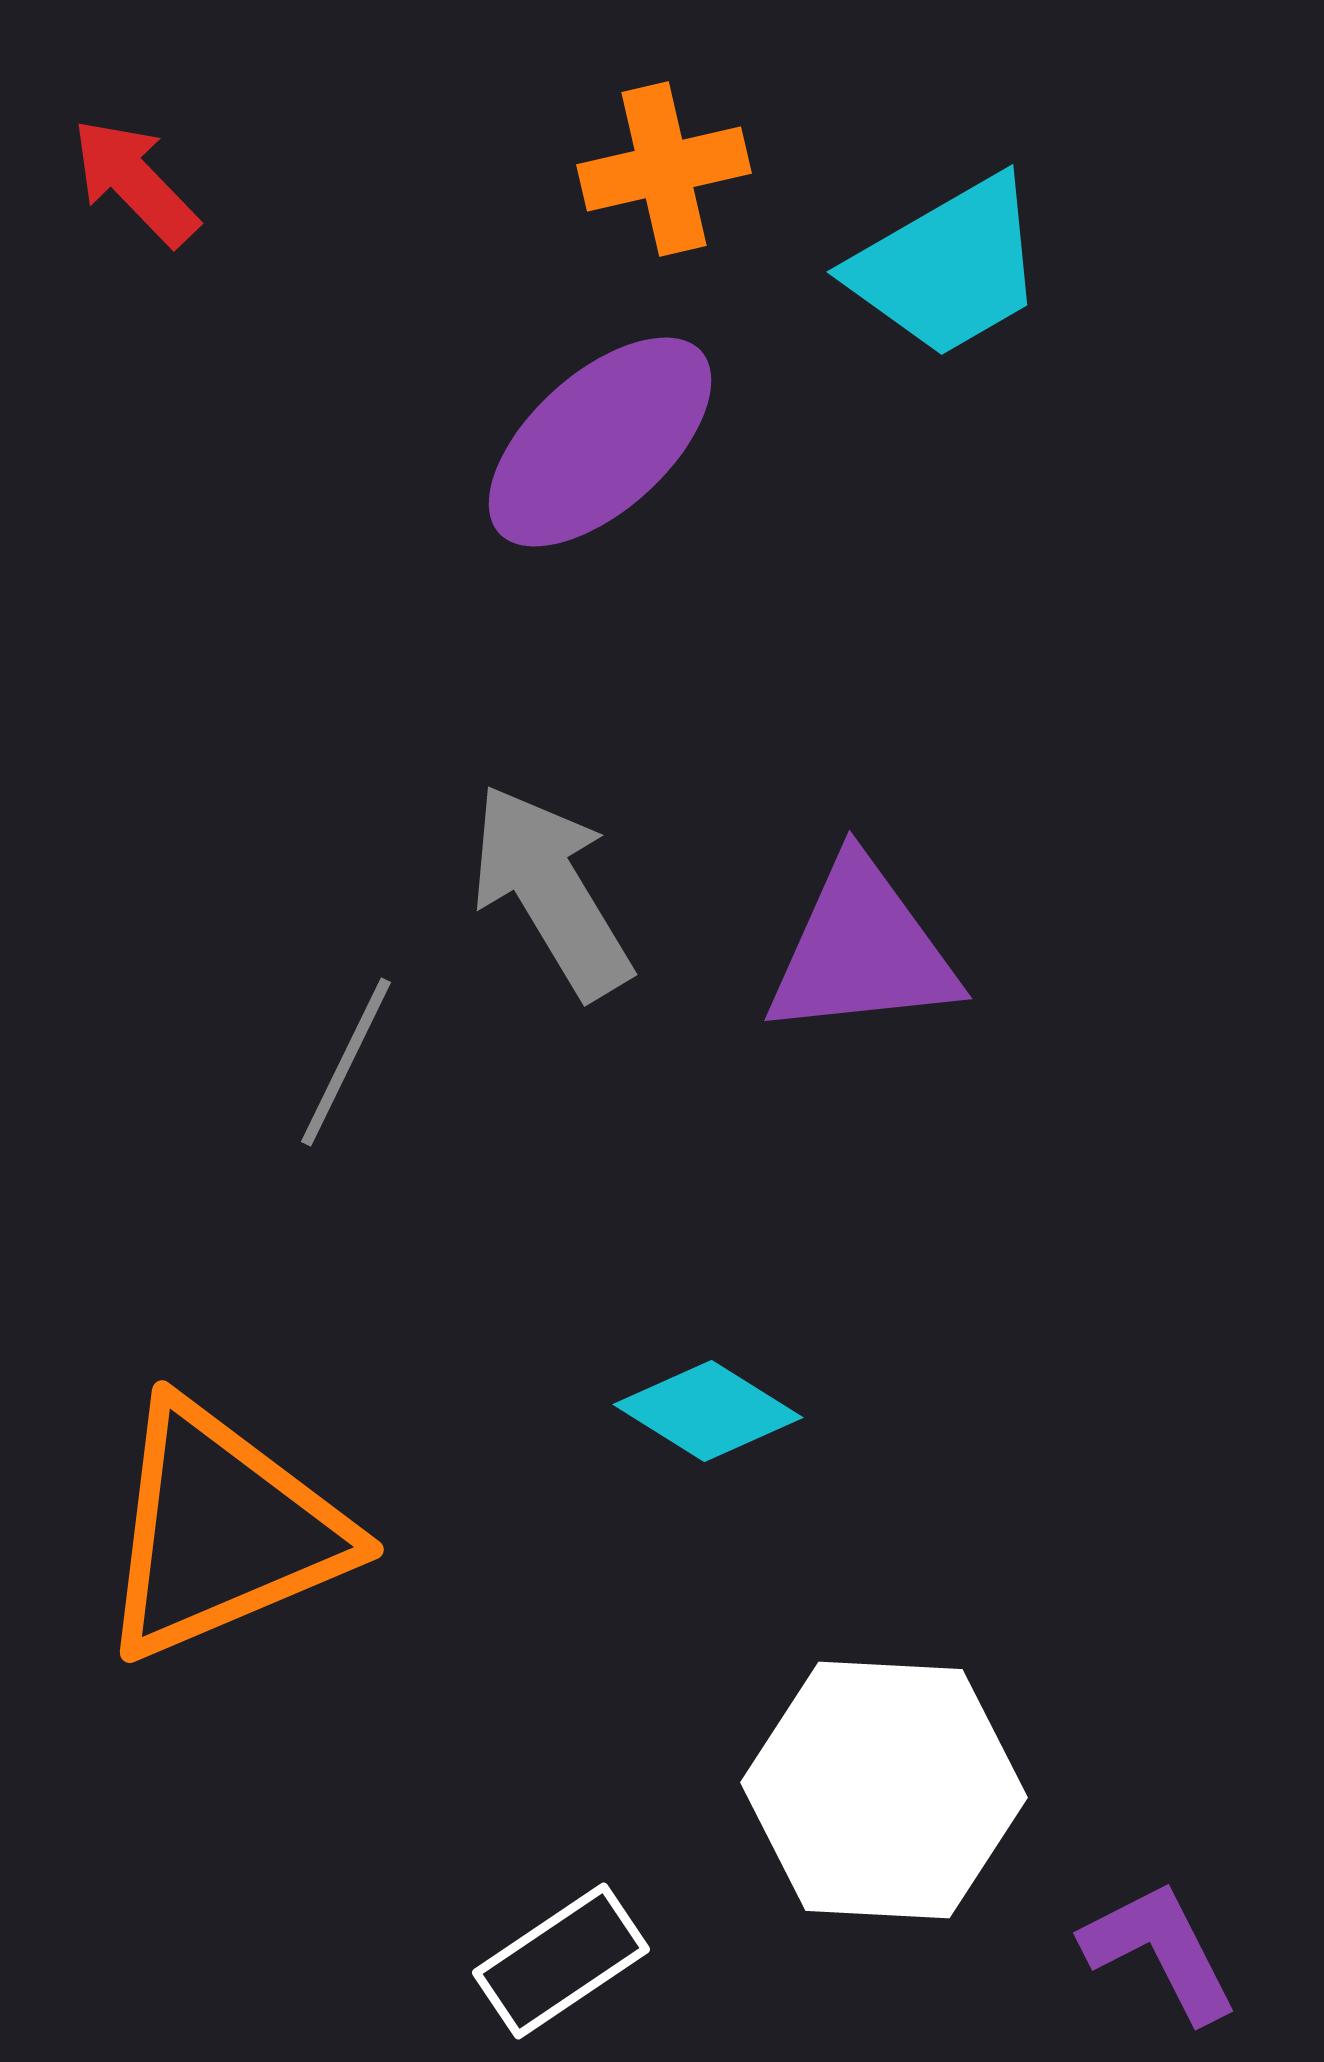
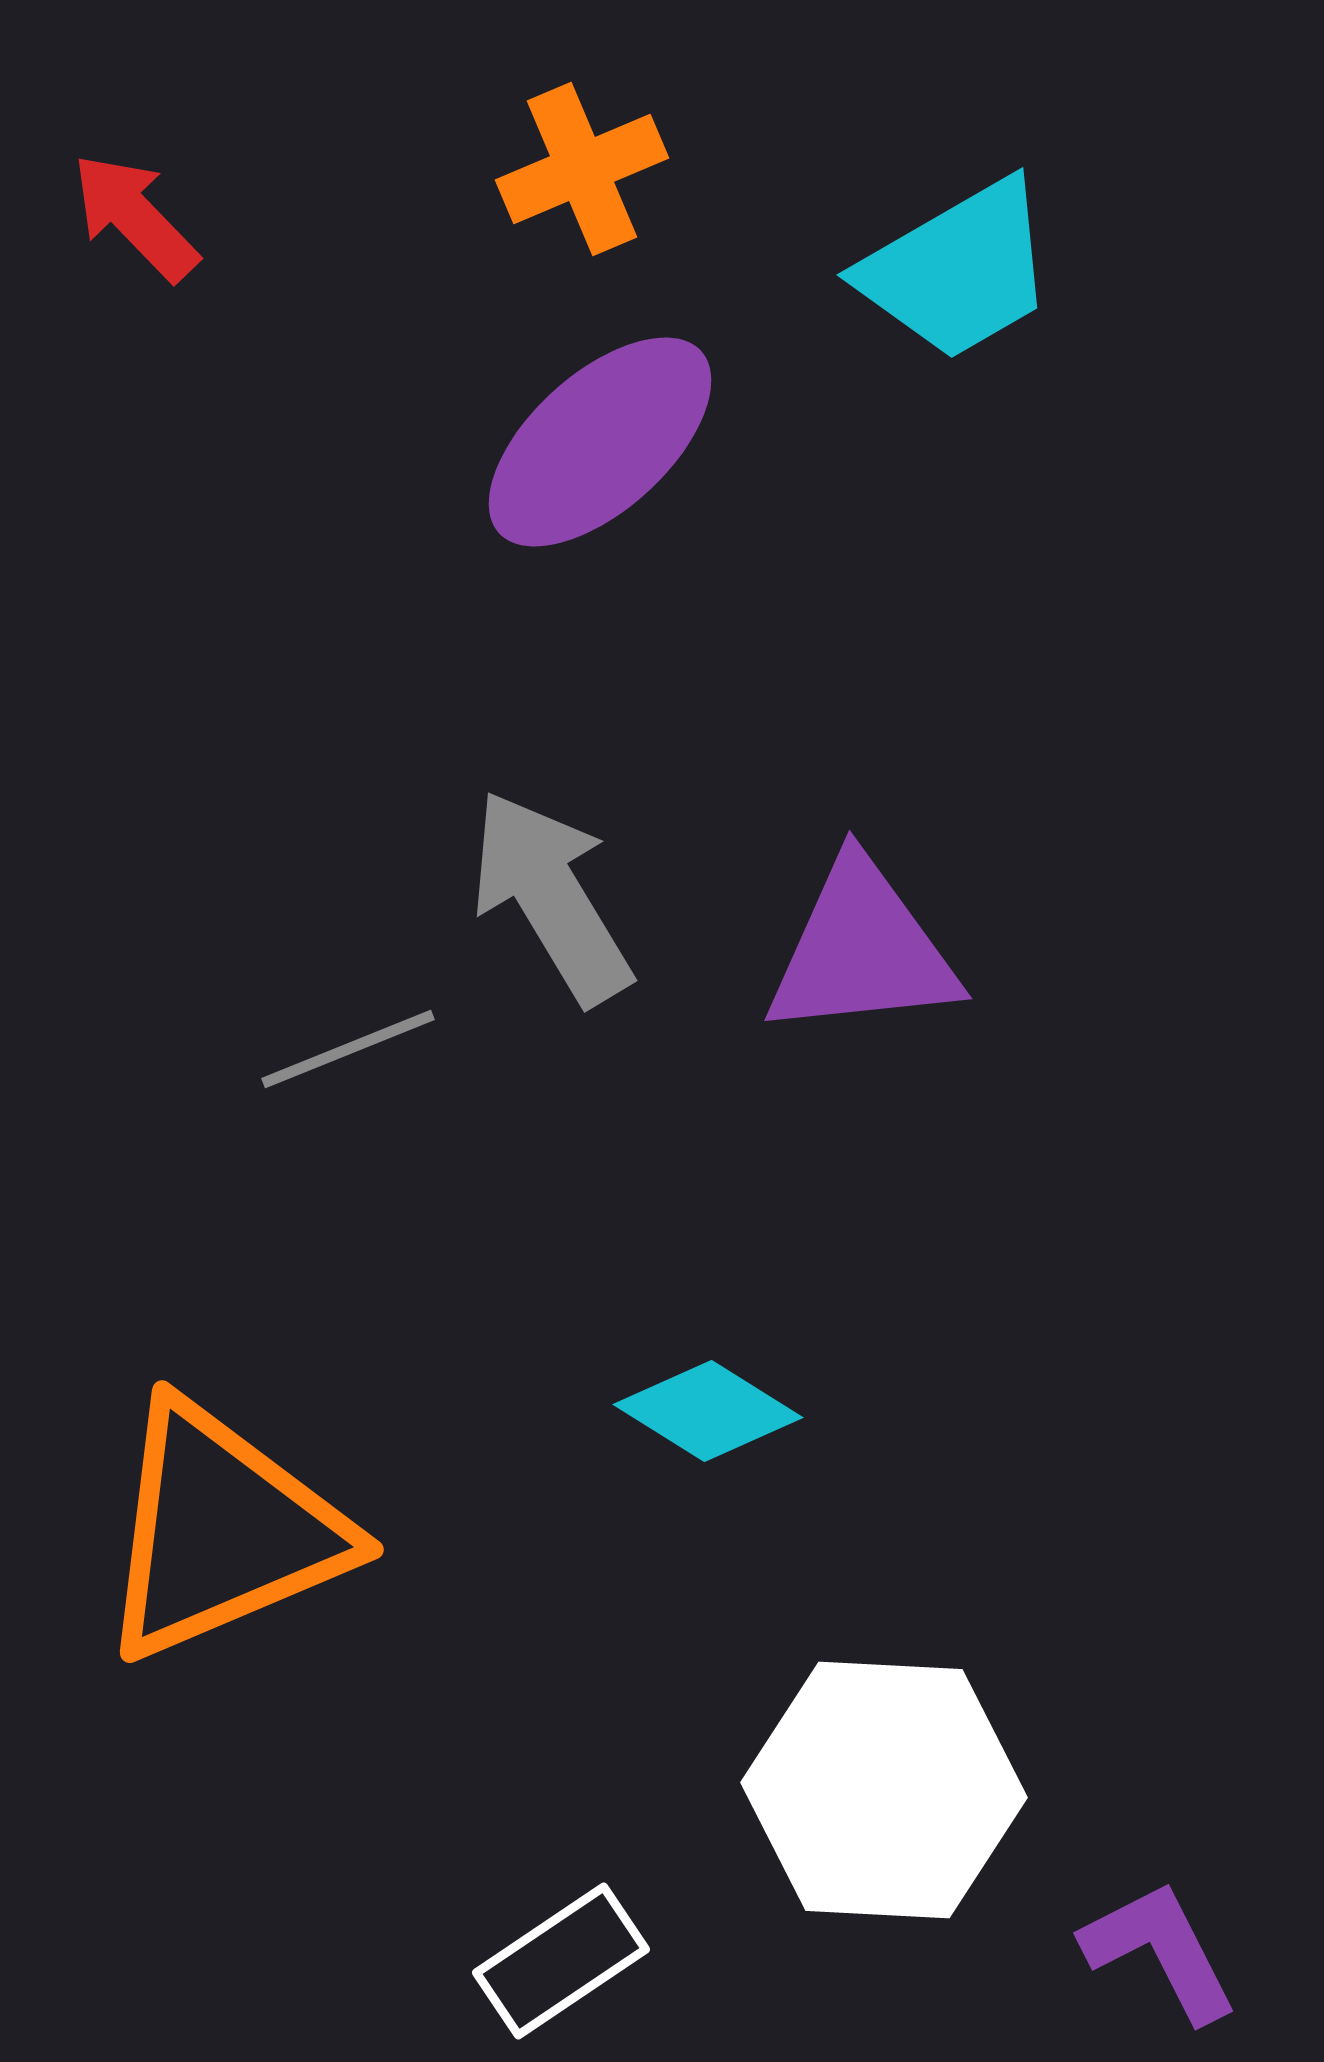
orange cross: moved 82 px left; rotated 10 degrees counterclockwise
red arrow: moved 35 px down
cyan trapezoid: moved 10 px right, 3 px down
gray arrow: moved 6 px down
gray line: moved 2 px right, 13 px up; rotated 42 degrees clockwise
